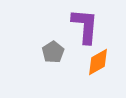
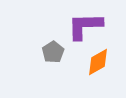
purple L-shape: rotated 96 degrees counterclockwise
